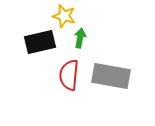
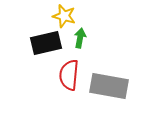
black rectangle: moved 6 px right, 1 px down
gray rectangle: moved 2 px left, 10 px down
